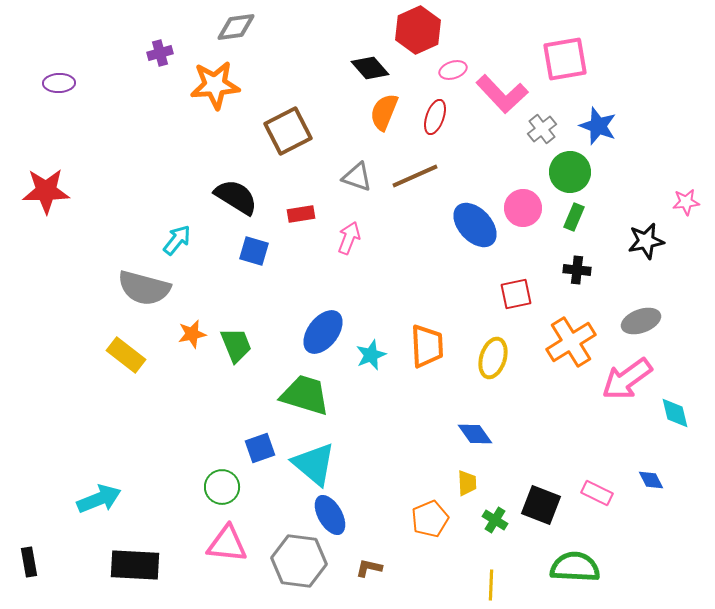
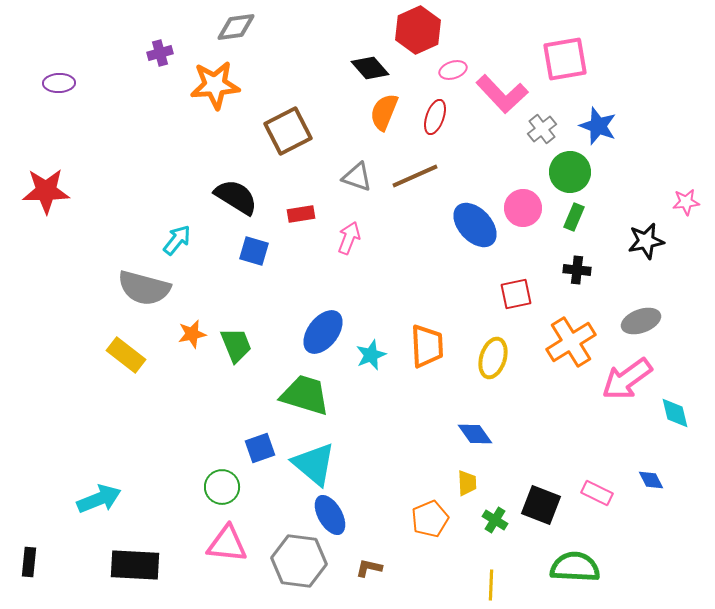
black rectangle at (29, 562): rotated 16 degrees clockwise
